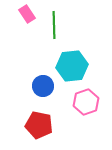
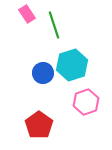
green line: rotated 16 degrees counterclockwise
cyan hexagon: moved 1 px up; rotated 12 degrees counterclockwise
blue circle: moved 13 px up
red pentagon: rotated 24 degrees clockwise
